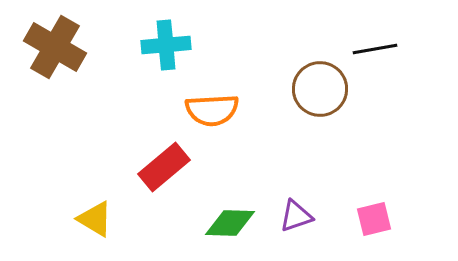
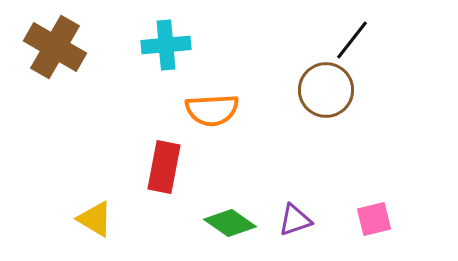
black line: moved 23 px left, 9 px up; rotated 42 degrees counterclockwise
brown circle: moved 6 px right, 1 px down
red rectangle: rotated 39 degrees counterclockwise
purple triangle: moved 1 px left, 4 px down
green diamond: rotated 33 degrees clockwise
